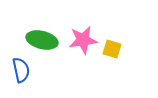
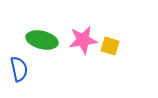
yellow square: moved 2 px left, 3 px up
blue semicircle: moved 2 px left, 1 px up
